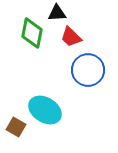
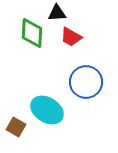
green diamond: rotated 8 degrees counterclockwise
red trapezoid: rotated 15 degrees counterclockwise
blue circle: moved 2 px left, 12 px down
cyan ellipse: moved 2 px right
